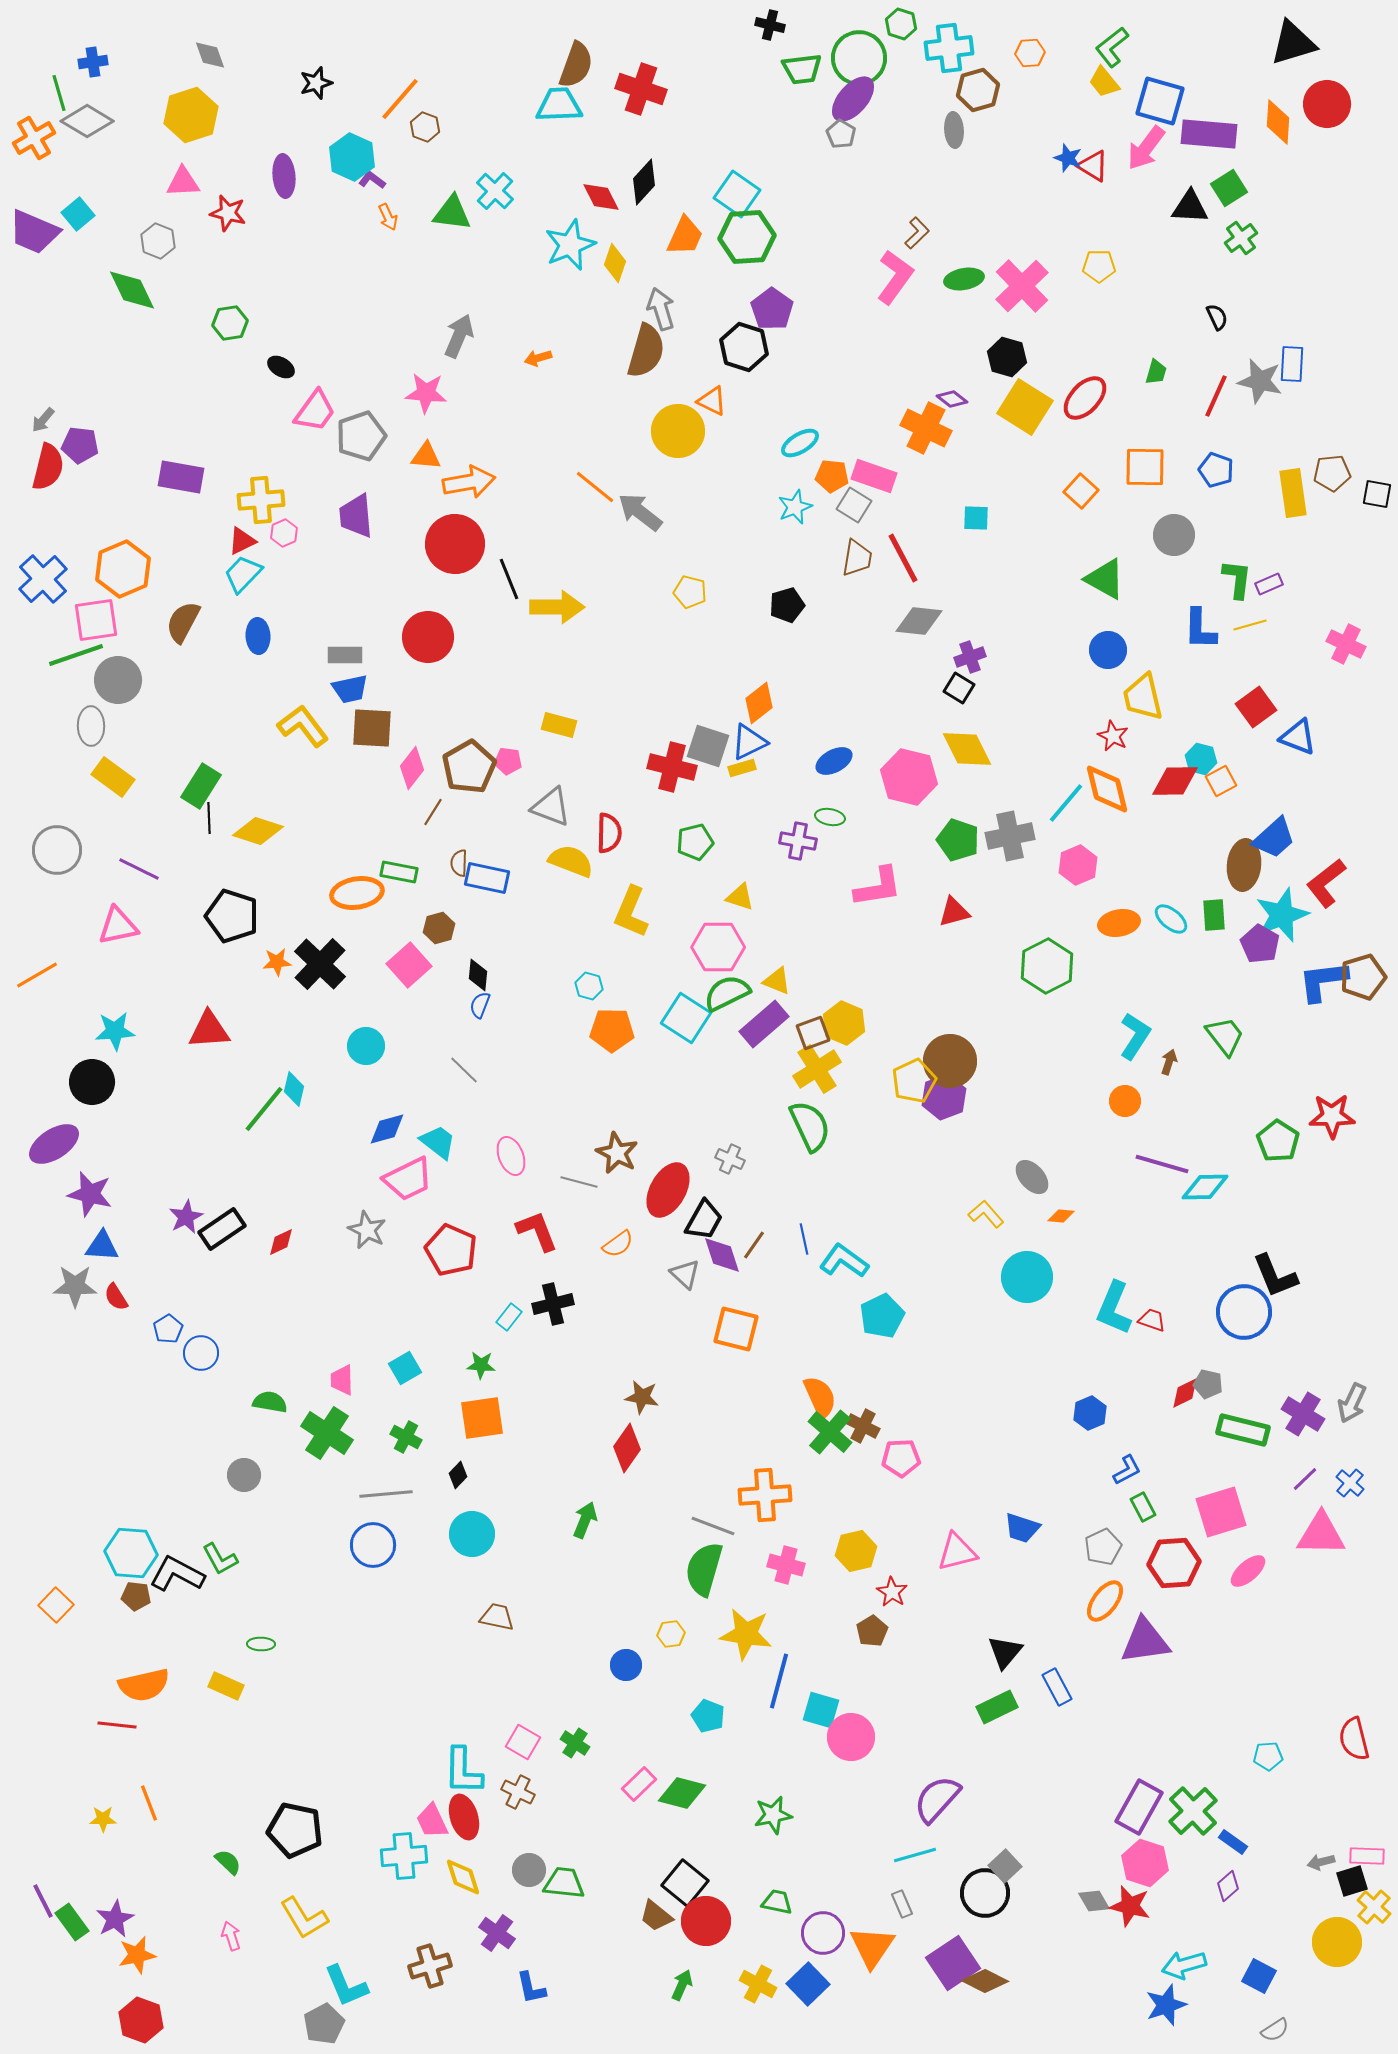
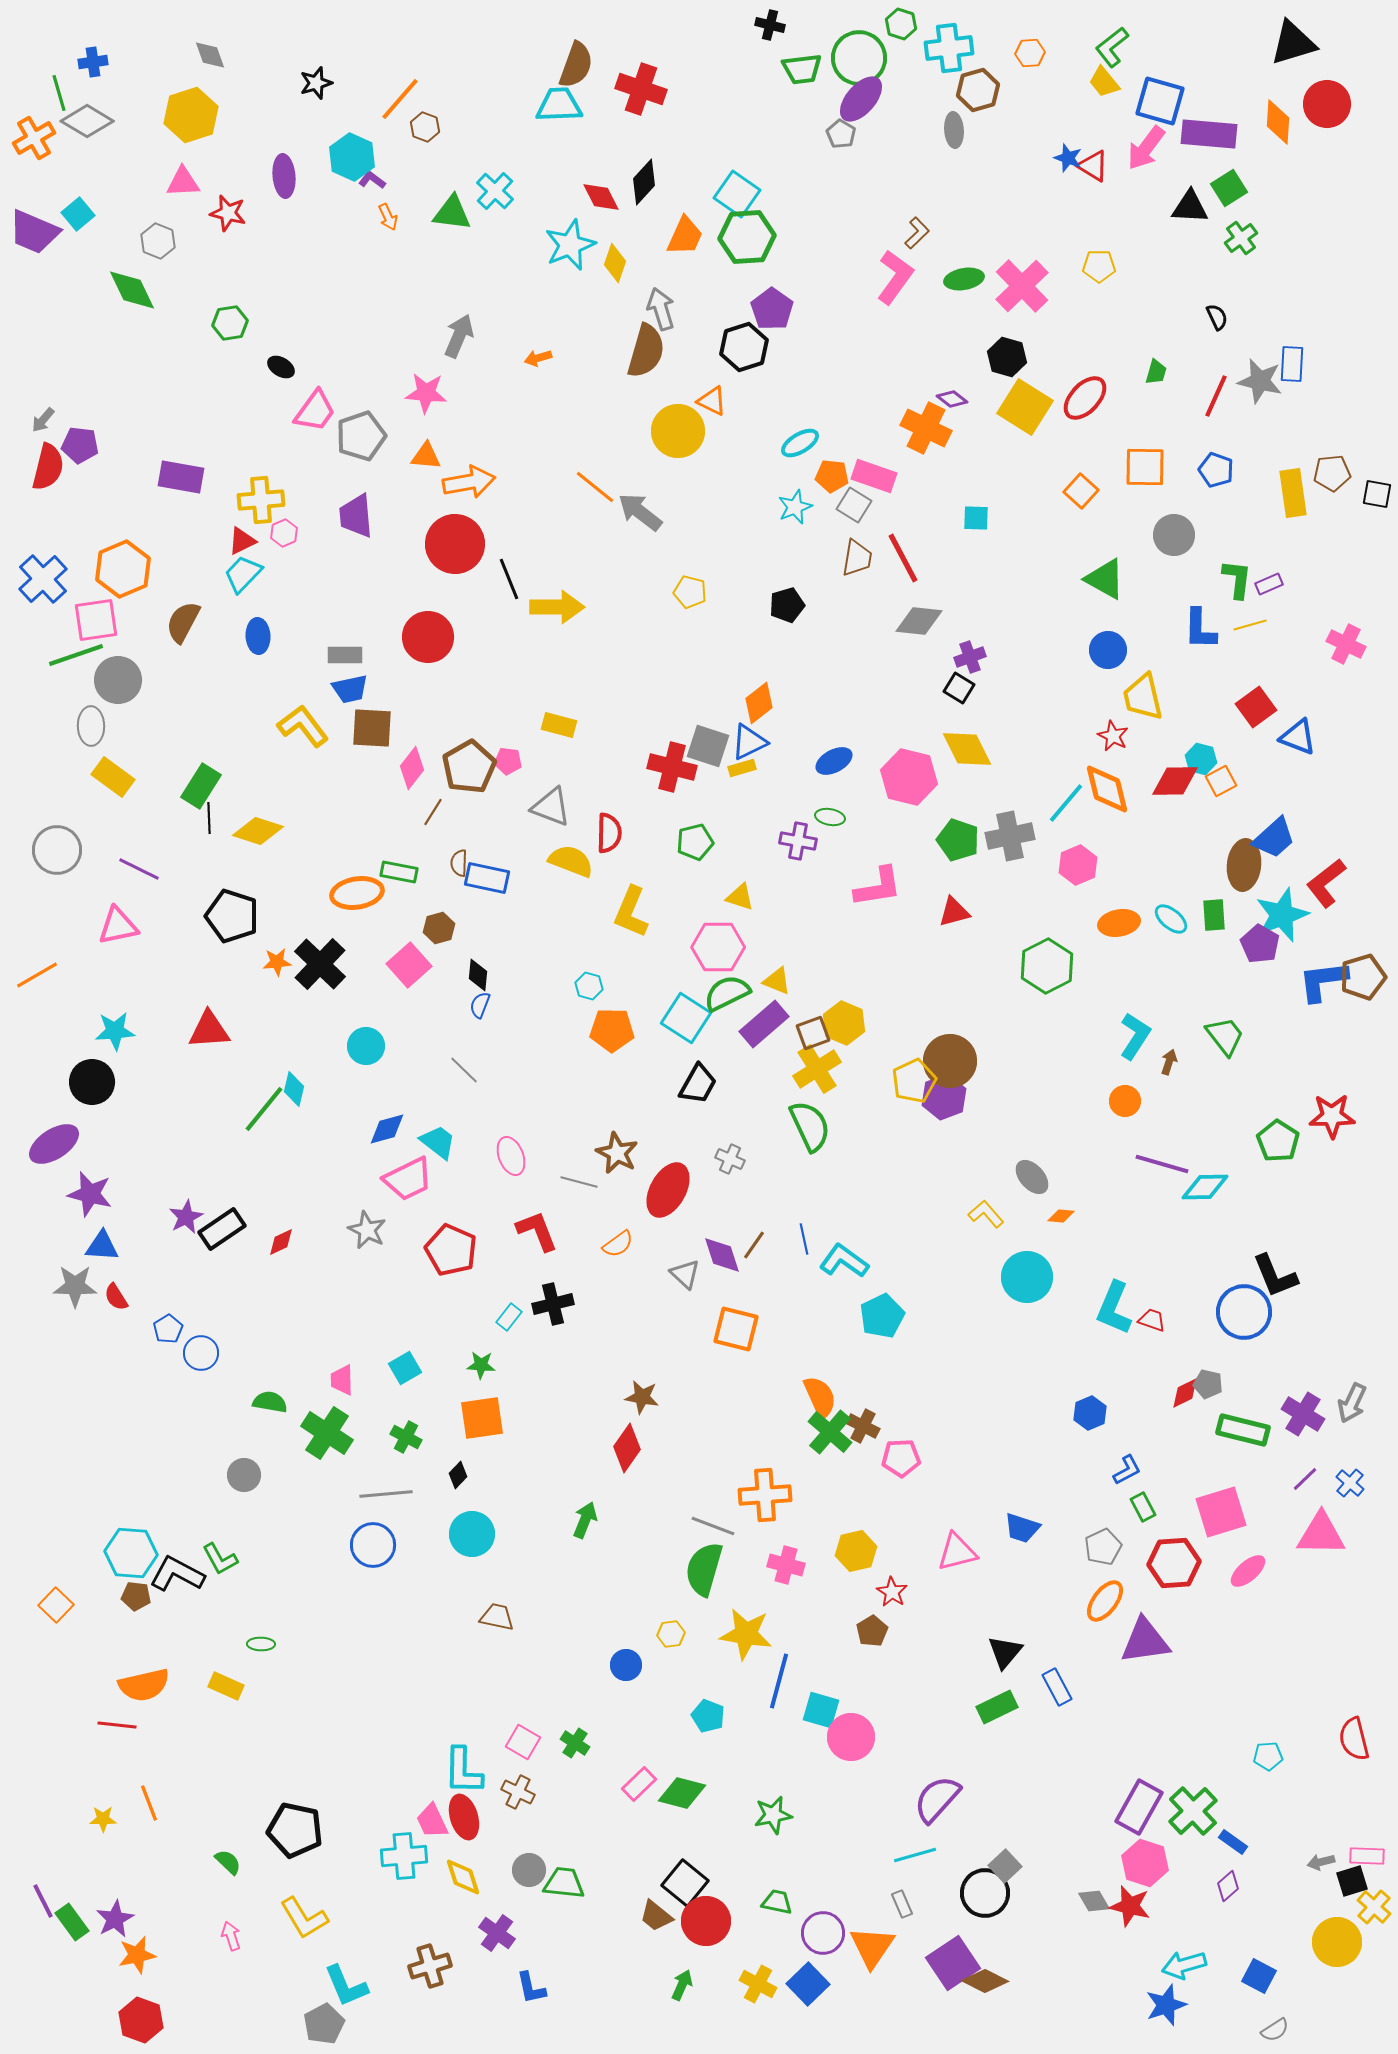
purple ellipse at (853, 99): moved 8 px right
black hexagon at (744, 347): rotated 24 degrees clockwise
black trapezoid at (704, 1220): moved 6 px left, 136 px up
